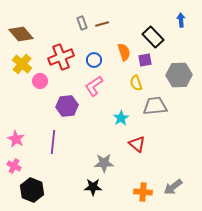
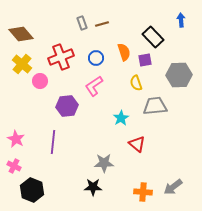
blue circle: moved 2 px right, 2 px up
